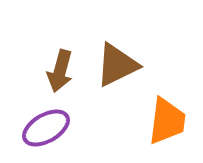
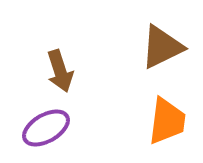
brown triangle: moved 45 px right, 18 px up
brown arrow: rotated 33 degrees counterclockwise
